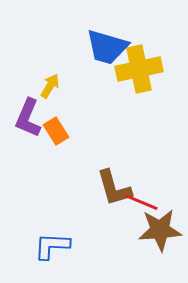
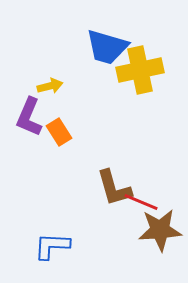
yellow cross: moved 1 px right, 1 px down
yellow arrow: rotated 45 degrees clockwise
purple L-shape: moved 1 px right, 1 px up
orange rectangle: moved 3 px right, 1 px down
